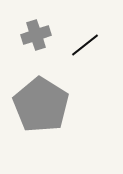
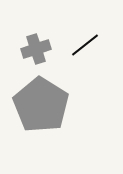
gray cross: moved 14 px down
